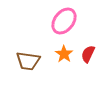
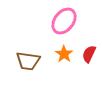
red semicircle: moved 1 px right
